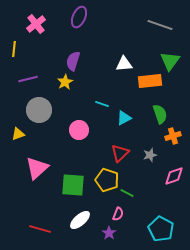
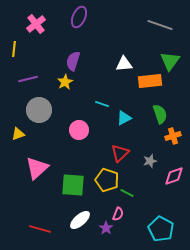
gray star: moved 6 px down
purple star: moved 3 px left, 5 px up
